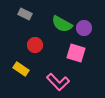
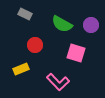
purple circle: moved 7 px right, 3 px up
yellow rectangle: rotated 56 degrees counterclockwise
